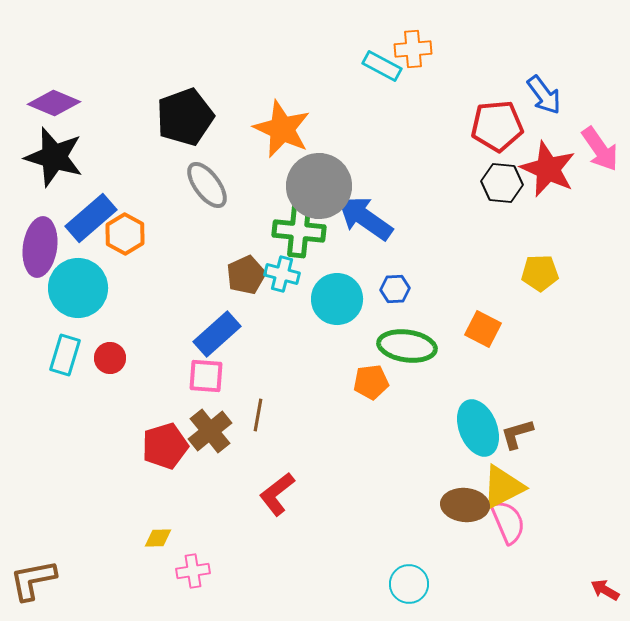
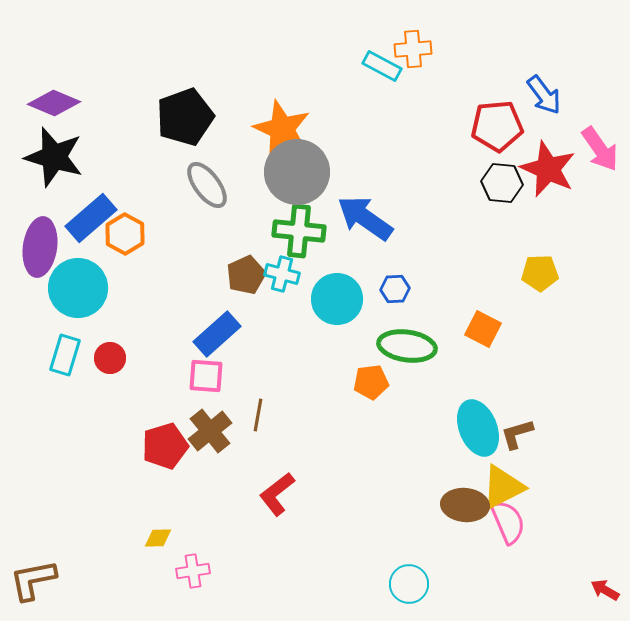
gray circle at (319, 186): moved 22 px left, 14 px up
